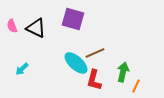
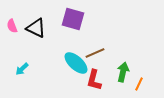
orange line: moved 3 px right, 2 px up
